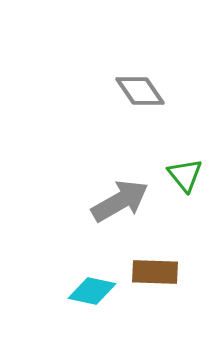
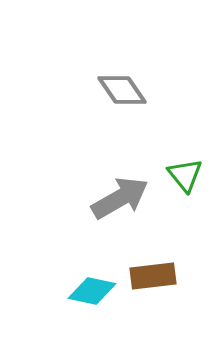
gray diamond: moved 18 px left, 1 px up
gray arrow: moved 3 px up
brown rectangle: moved 2 px left, 4 px down; rotated 9 degrees counterclockwise
